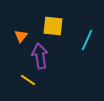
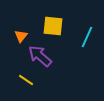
cyan line: moved 3 px up
purple arrow: rotated 40 degrees counterclockwise
yellow line: moved 2 px left
